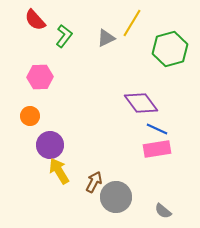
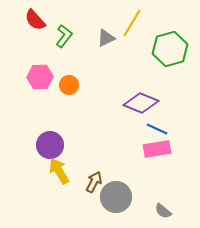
purple diamond: rotated 32 degrees counterclockwise
orange circle: moved 39 px right, 31 px up
